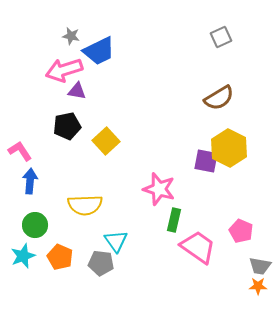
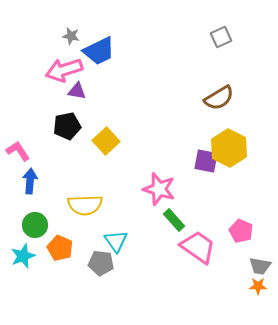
pink L-shape: moved 2 px left
green rectangle: rotated 55 degrees counterclockwise
orange pentagon: moved 9 px up
